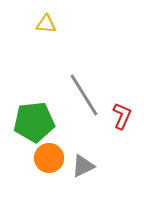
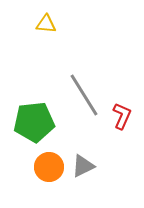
orange circle: moved 9 px down
